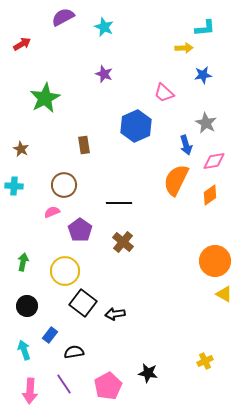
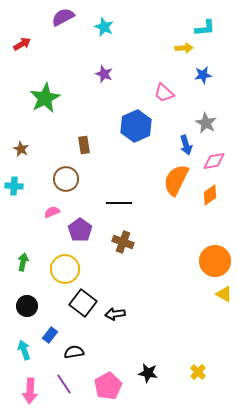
brown circle: moved 2 px right, 6 px up
brown cross: rotated 20 degrees counterclockwise
yellow circle: moved 2 px up
yellow cross: moved 7 px left, 11 px down; rotated 21 degrees counterclockwise
